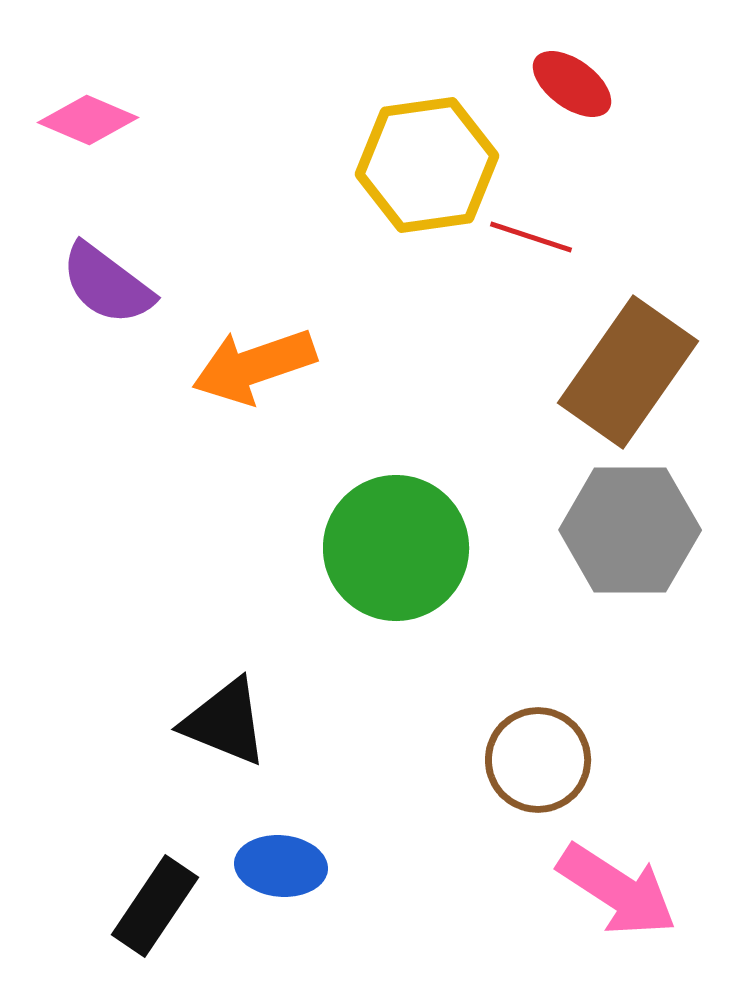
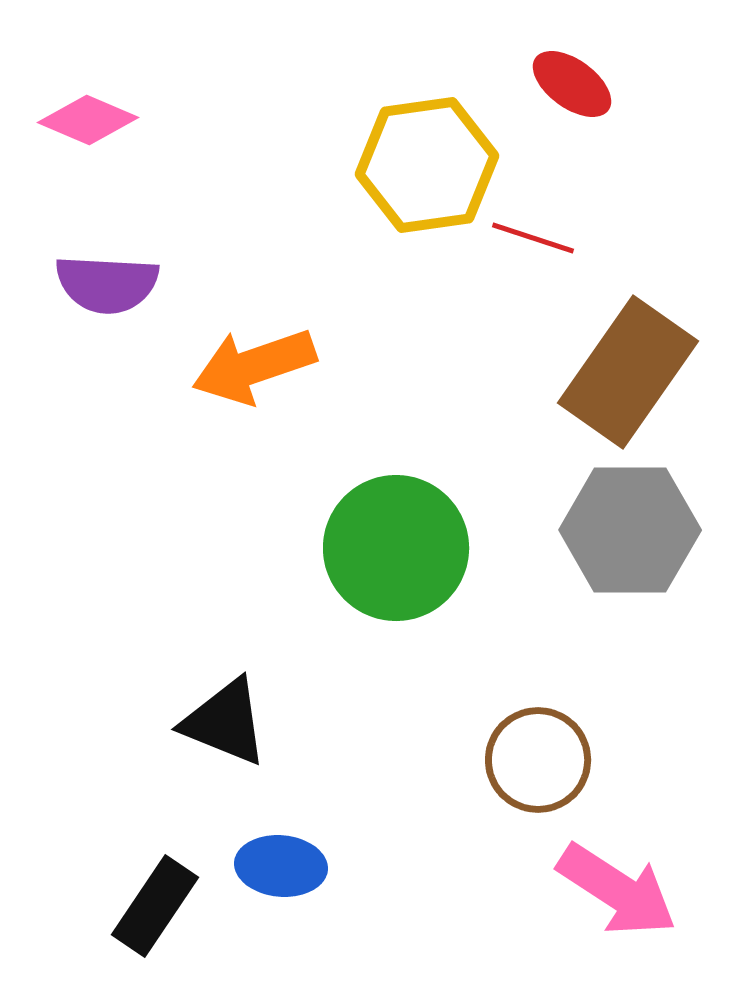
red line: moved 2 px right, 1 px down
purple semicircle: rotated 34 degrees counterclockwise
